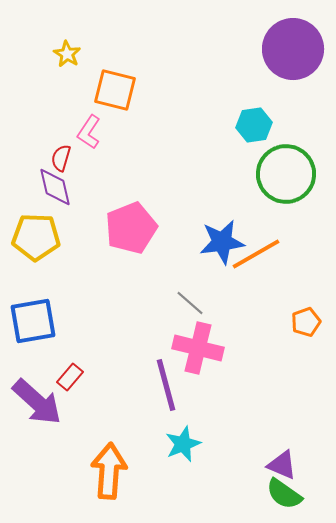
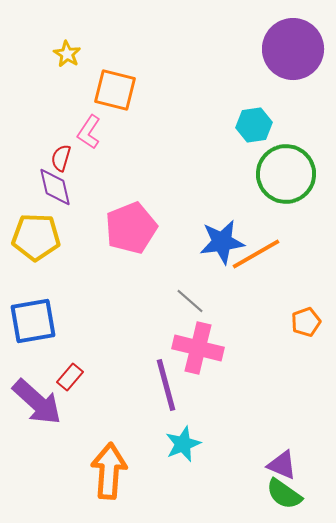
gray line: moved 2 px up
